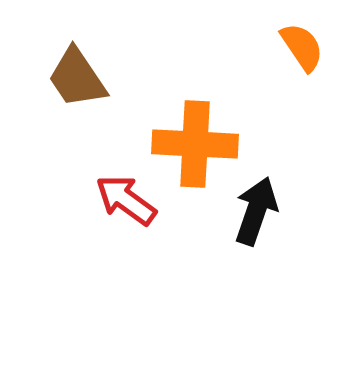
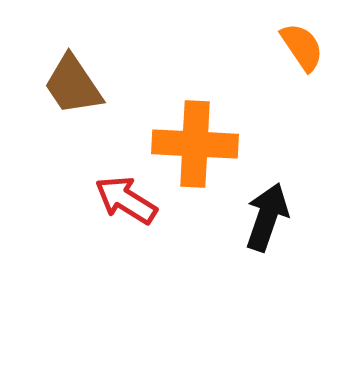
brown trapezoid: moved 4 px left, 7 px down
red arrow: rotated 4 degrees counterclockwise
black arrow: moved 11 px right, 6 px down
